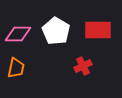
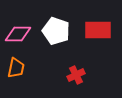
white pentagon: rotated 12 degrees counterclockwise
red cross: moved 7 px left, 9 px down
